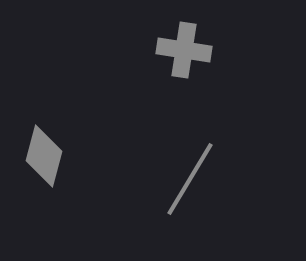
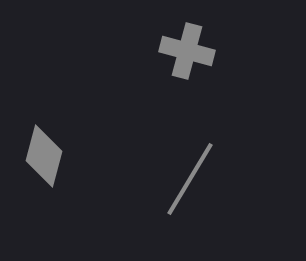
gray cross: moved 3 px right, 1 px down; rotated 6 degrees clockwise
